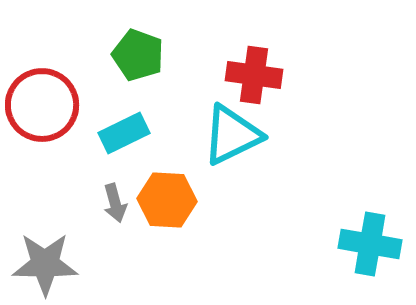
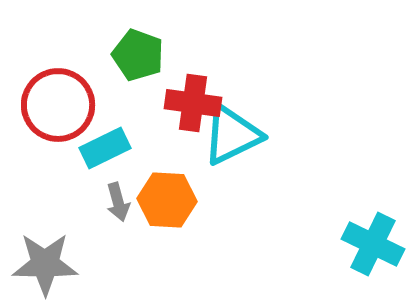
red cross: moved 61 px left, 28 px down
red circle: moved 16 px right
cyan rectangle: moved 19 px left, 15 px down
gray arrow: moved 3 px right, 1 px up
cyan cross: moved 3 px right; rotated 16 degrees clockwise
